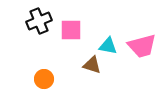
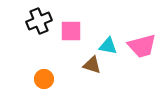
pink square: moved 1 px down
